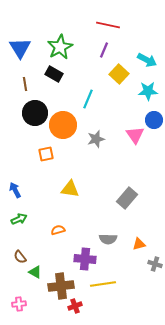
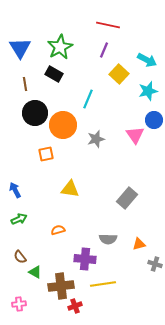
cyan star: rotated 12 degrees counterclockwise
